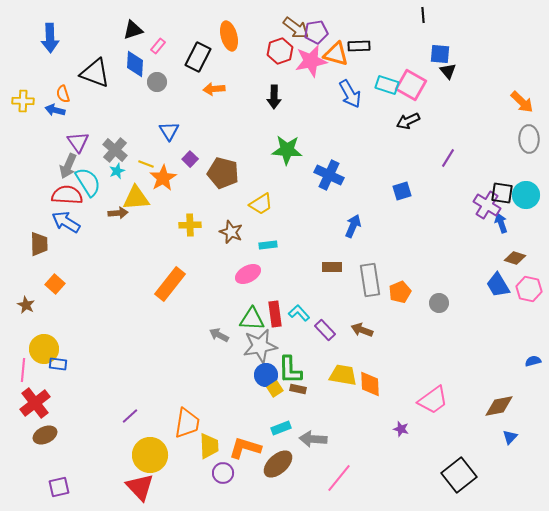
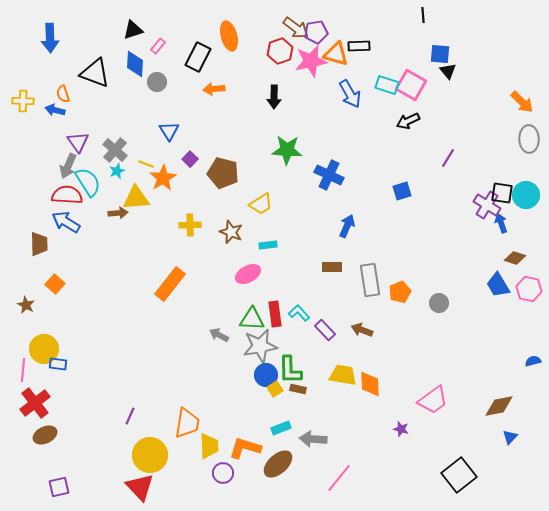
blue arrow at (353, 226): moved 6 px left
purple line at (130, 416): rotated 24 degrees counterclockwise
